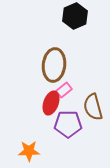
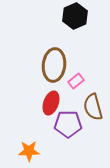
pink rectangle: moved 12 px right, 9 px up
